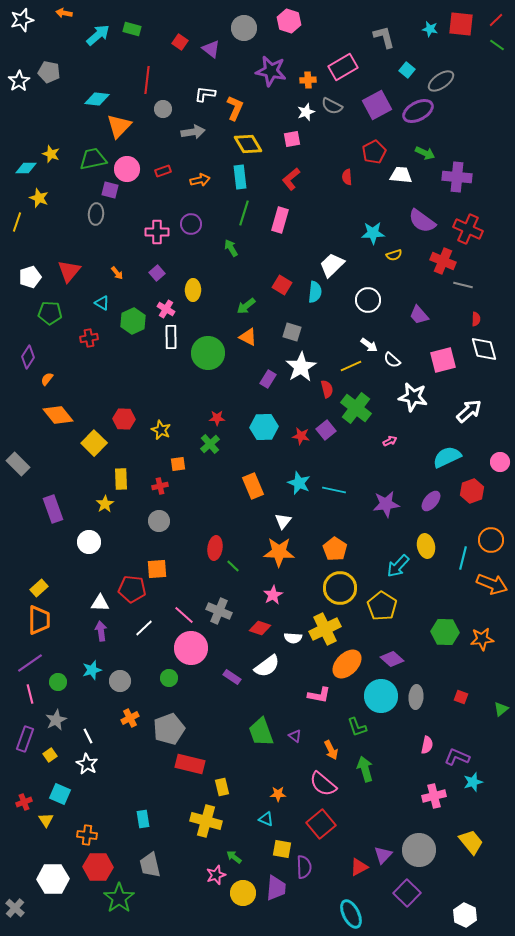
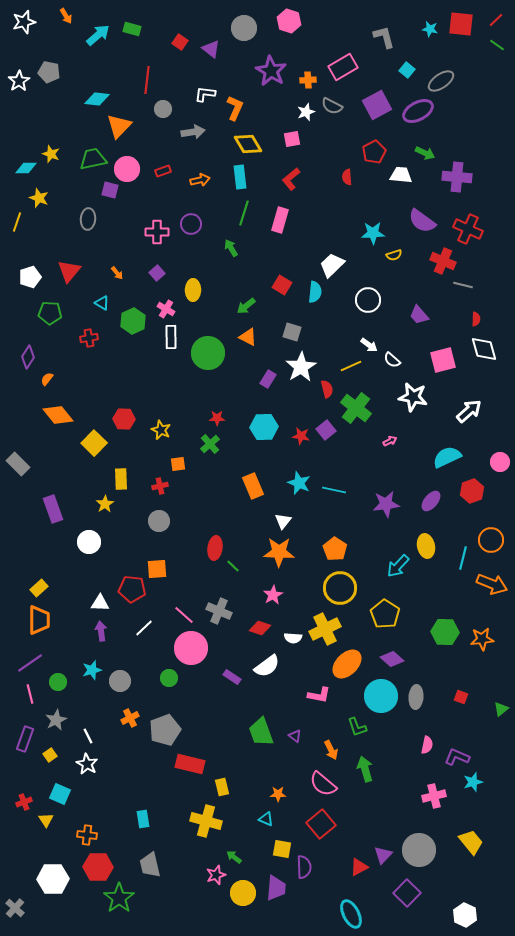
orange arrow at (64, 13): moved 2 px right, 3 px down; rotated 133 degrees counterclockwise
white star at (22, 20): moved 2 px right, 2 px down
purple star at (271, 71): rotated 20 degrees clockwise
gray ellipse at (96, 214): moved 8 px left, 5 px down
yellow pentagon at (382, 606): moved 3 px right, 8 px down
gray pentagon at (169, 729): moved 4 px left, 1 px down
